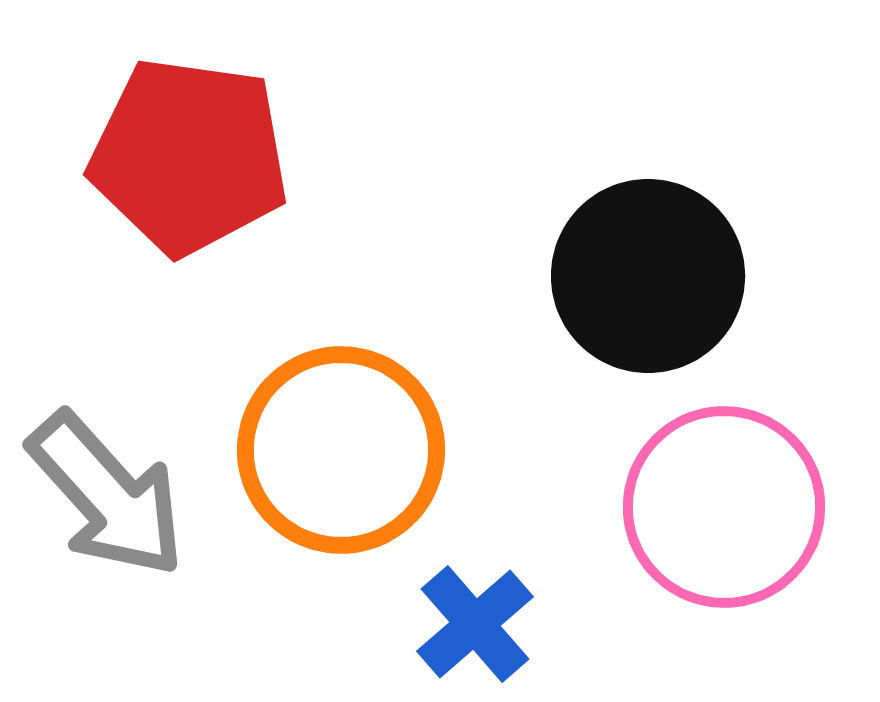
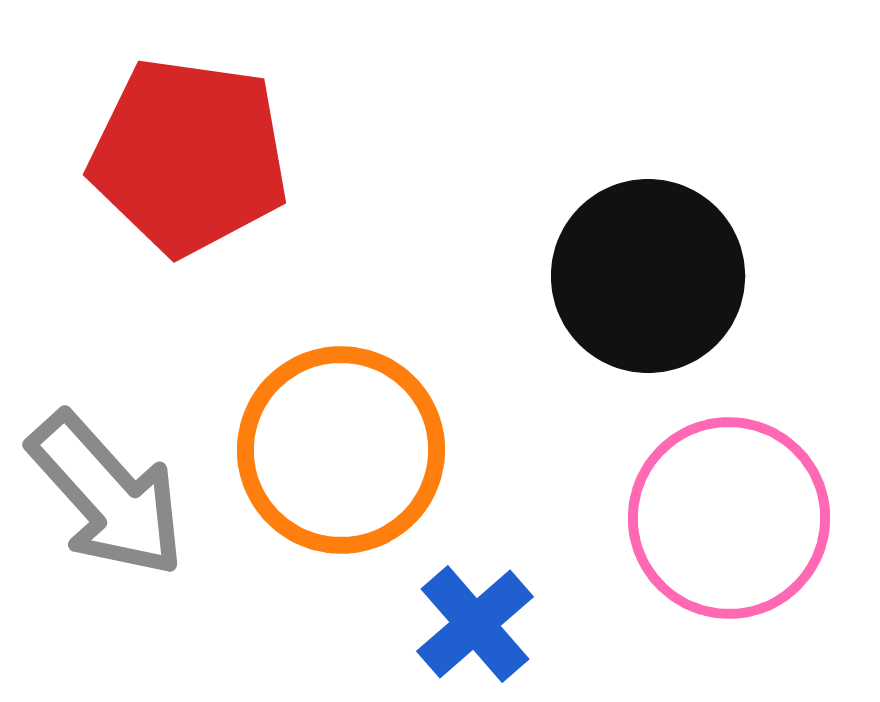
pink circle: moved 5 px right, 11 px down
